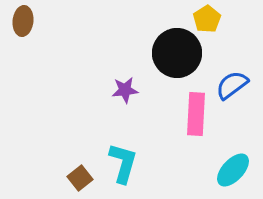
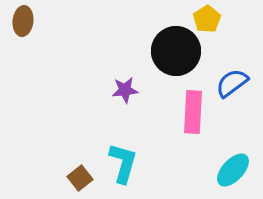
black circle: moved 1 px left, 2 px up
blue semicircle: moved 2 px up
pink rectangle: moved 3 px left, 2 px up
